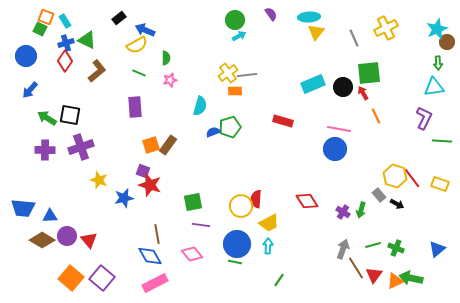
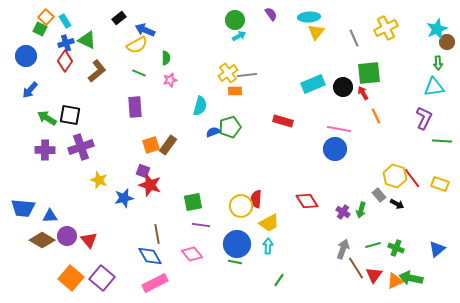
orange square at (46, 17): rotated 21 degrees clockwise
